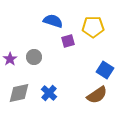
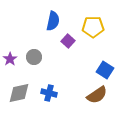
blue semicircle: rotated 84 degrees clockwise
purple square: rotated 32 degrees counterclockwise
blue cross: rotated 28 degrees counterclockwise
